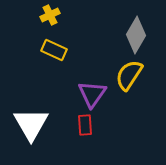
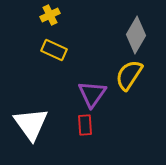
white triangle: rotated 6 degrees counterclockwise
